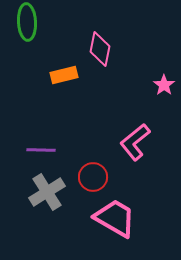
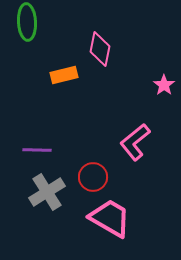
purple line: moved 4 px left
pink trapezoid: moved 5 px left
